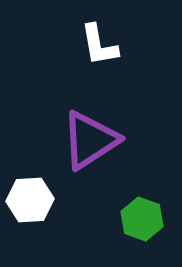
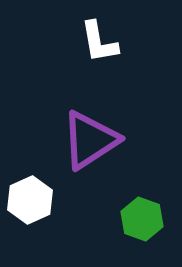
white L-shape: moved 3 px up
white hexagon: rotated 21 degrees counterclockwise
